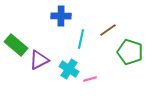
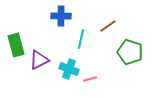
brown line: moved 4 px up
green rectangle: rotated 35 degrees clockwise
cyan cross: rotated 12 degrees counterclockwise
